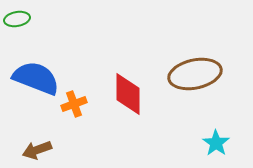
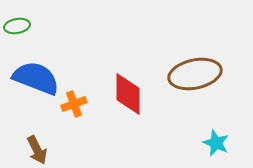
green ellipse: moved 7 px down
cyan star: rotated 12 degrees counterclockwise
brown arrow: rotated 96 degrees counterclockwise
